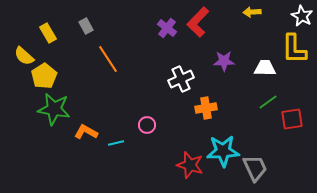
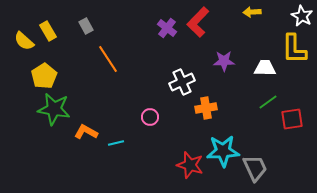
yellow rectangle: moved 2 px up
yellow semicircle: moved 15 px up
white cross: moved 1 px right, 3 px down
pink circle: moved 3 px right, 8 px up
